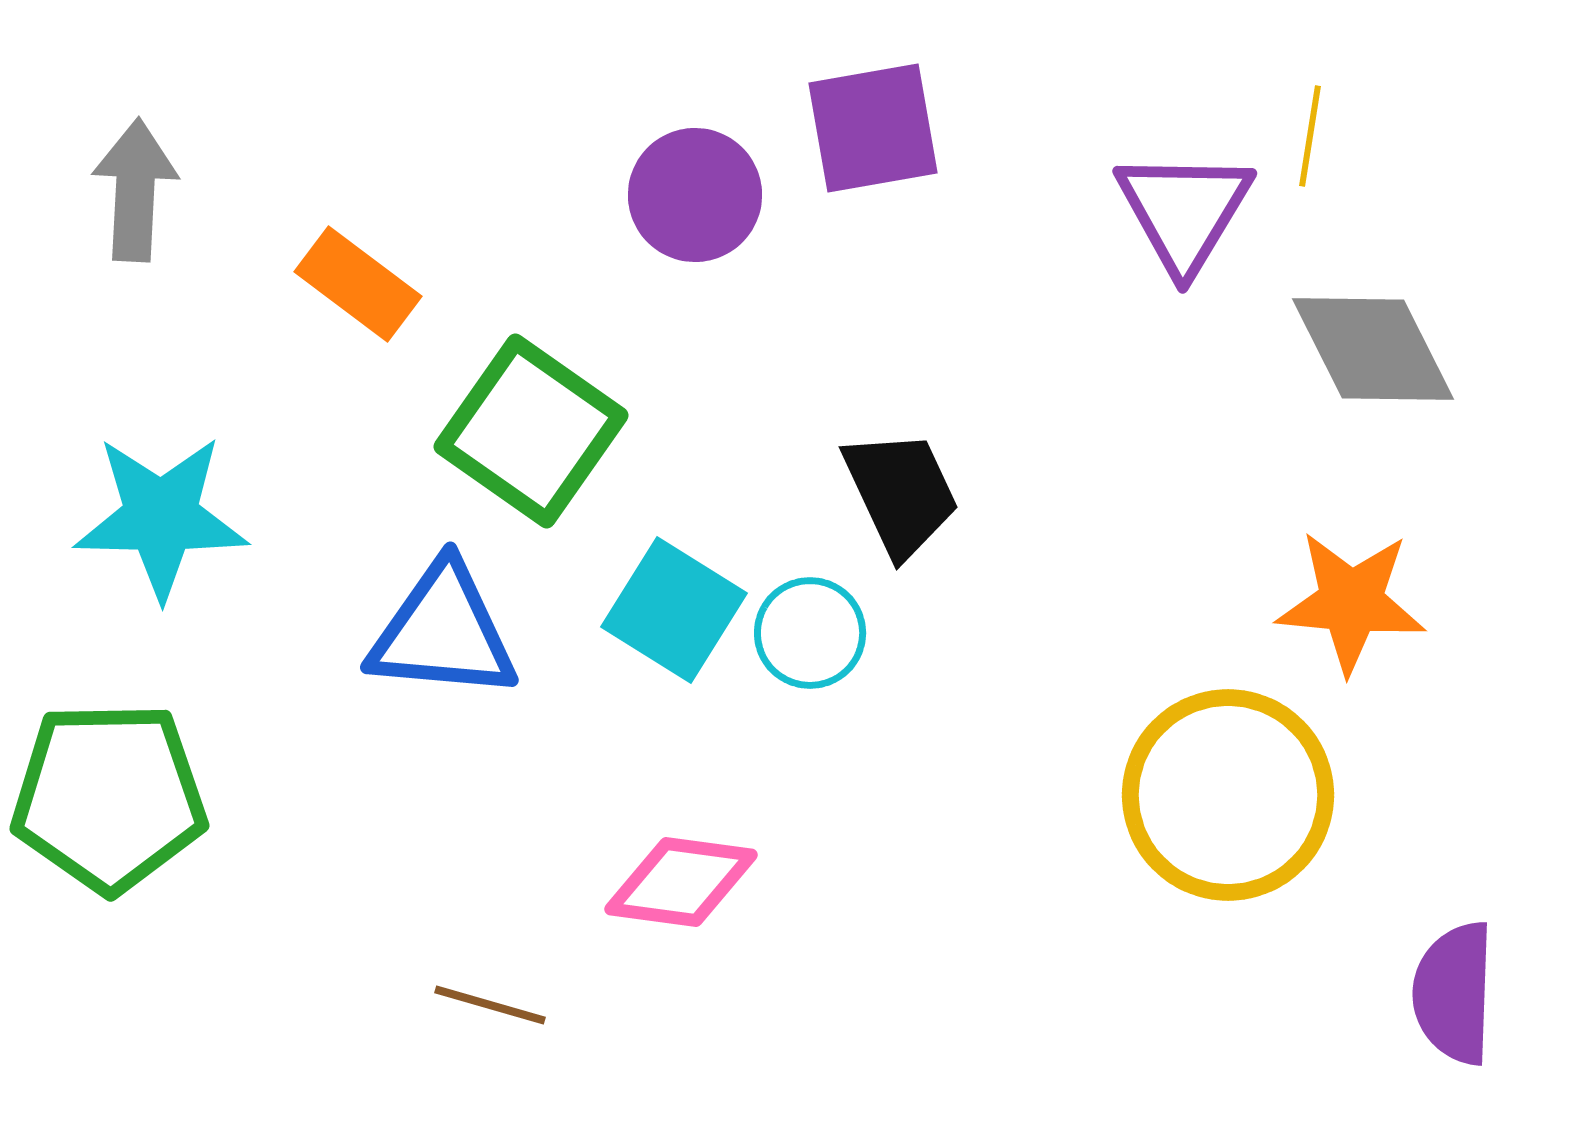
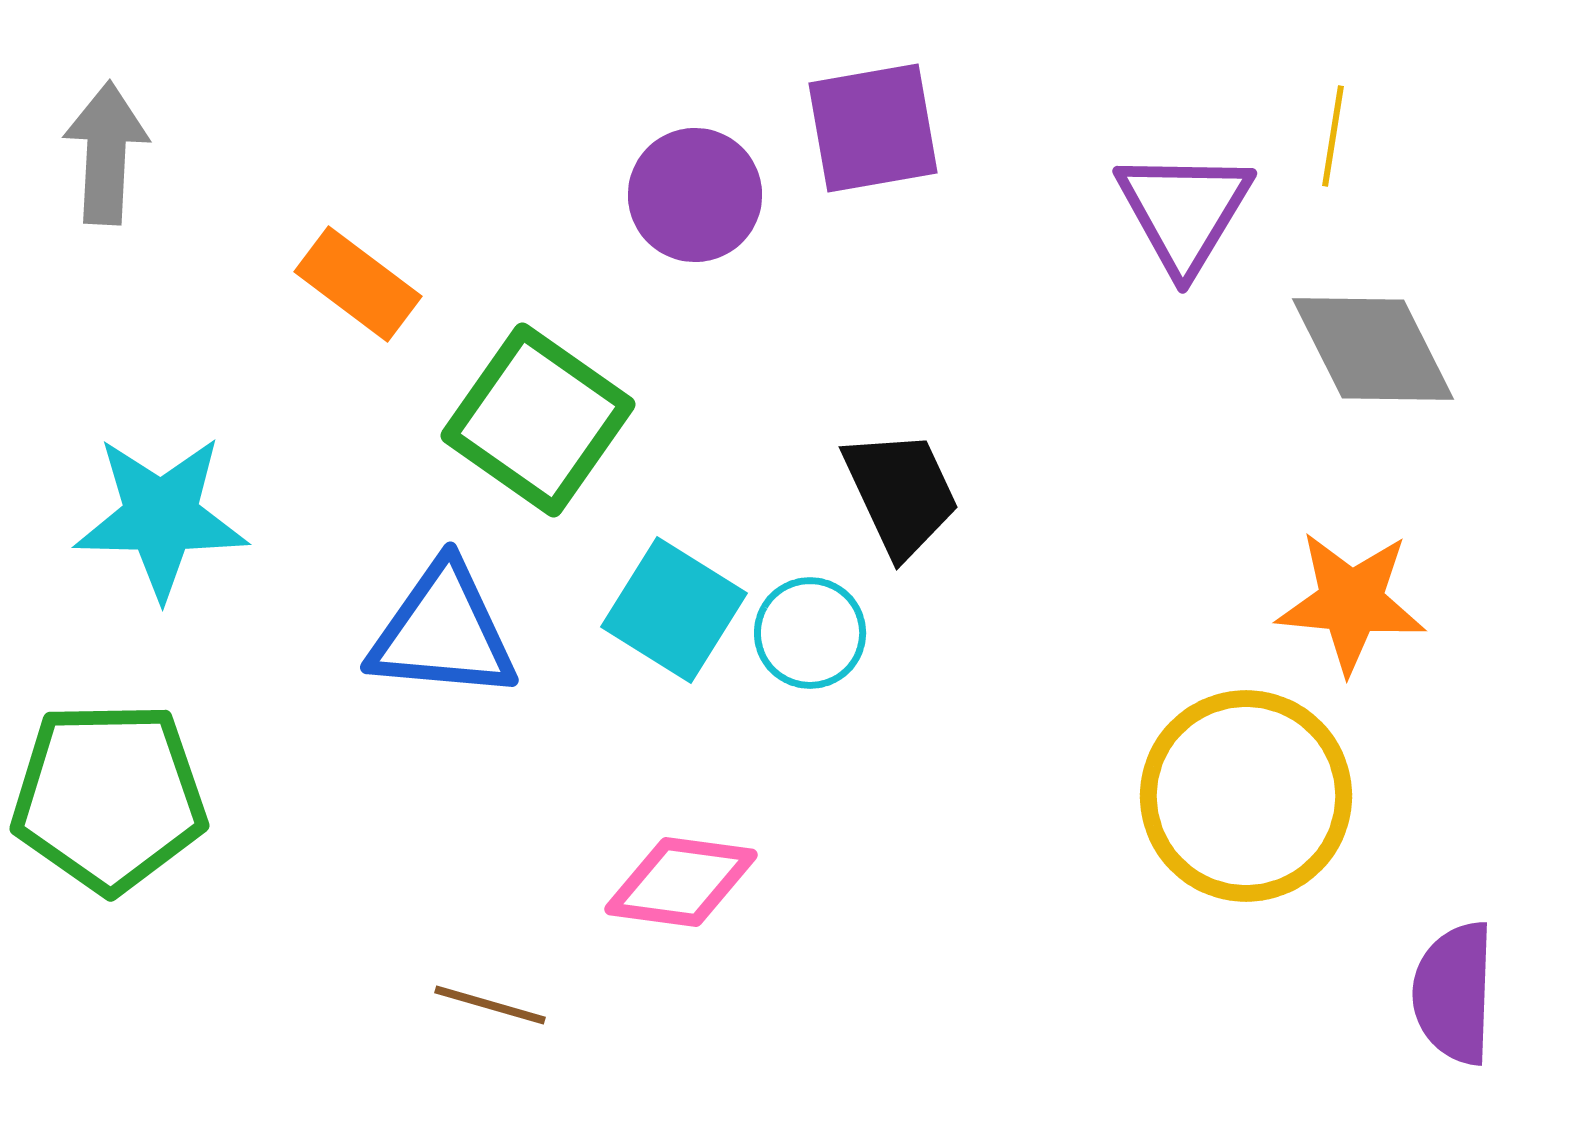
yellow line: moved 23 px right
gray arrow: moved 29 px left, 37 px up
green square: moved 7 px right, 11 px up
yellow circle: moved 18 px right, 1 px down
